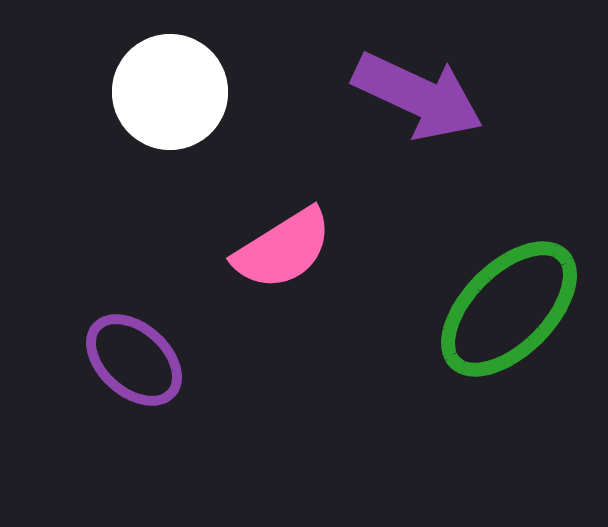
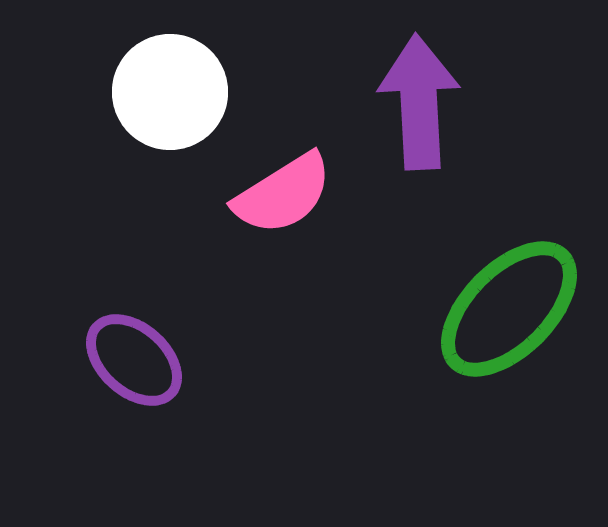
purple arrow: moved 1 px right, 6 px down; rotated 118 degrees counterclockwise
pink semicircle: moved 55 px up
